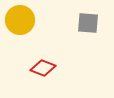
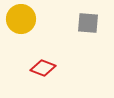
yellow circle: moved 1 px right, 1 px up
